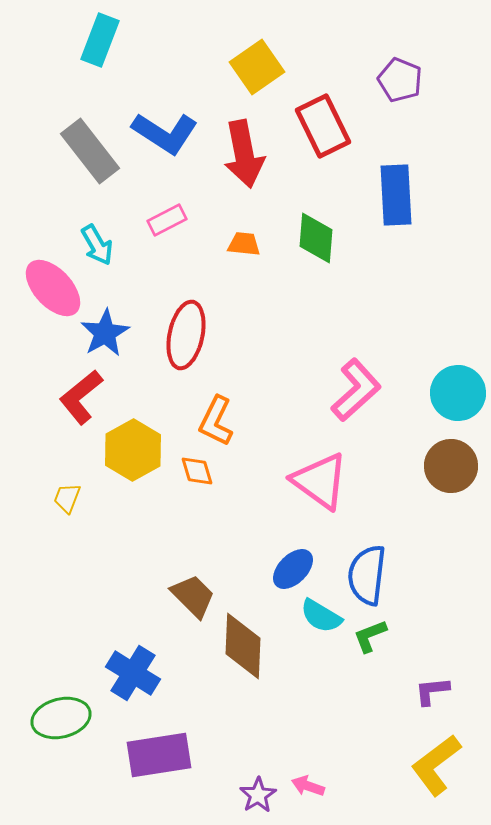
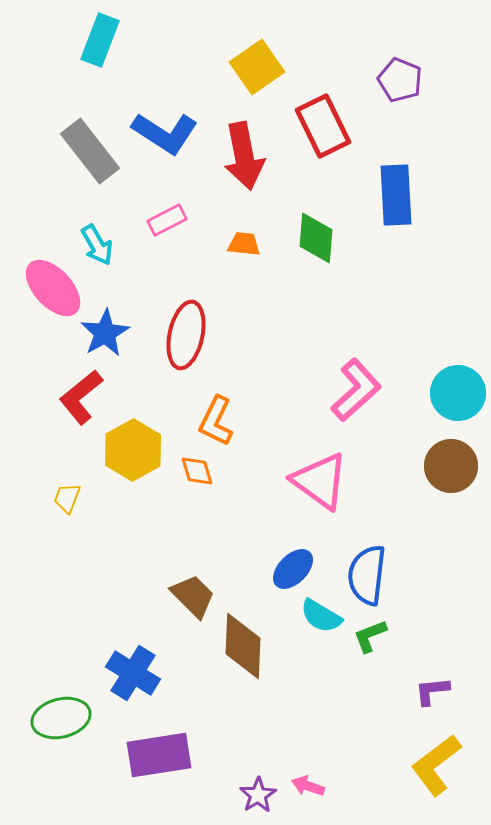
red arrow: moved 2 px down
